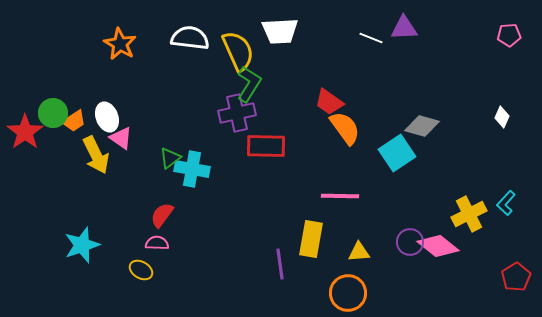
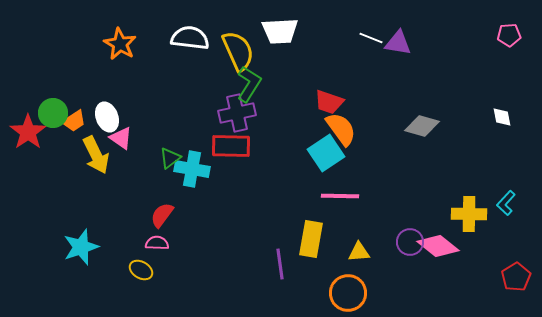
purple triangle: moved 6 px left, 15 px down; rotated 12 degrees clockwise
red trapezoid: rotated 16 degrees counterclockwise
white diamond: rotated 35 degrees counterclockwise
orange semicircle: moved 4 px left, 1 px down
red star: moved 3 px right
red rectangle: moved 35 px left
cyan square: moved 71 px left
yellow cross: rotated 28 degrees clockwise
cyan star: moved 1 px left, 2 px down
